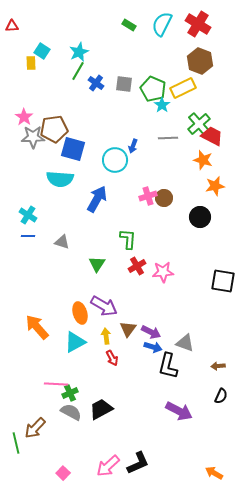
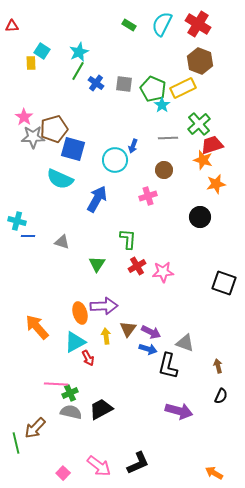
brown pentagon at (54, 129): rotated 8 degrees counterclockwise
red trapezoid at (212, 136): moved 9 px down; rotated 45 degrees counterclockwise
cyan semicircle at (60, 179): rotated 20 degrees clockwise
orange star at (215, 186): moved 1 px right, 2 px up
brown circle at (164, 198): moved 28 px up
cyan cross at (28, 215): moved 11 px left, 6 px down; rotated 18 degrees counterclockwise
black square at (223, 281): moved 1 px right, 2 px down; rotated 10 degrees clockwise
purple arrow at (104, 306): rotated 32 degrees counterclockwise
blue arrow at (153, 347): moved 5 px left, 2 px down
red arrow at (112, 358): moved 24 px left
brown arrow at (218, 366): rotated 80 degrees clockwise
purple arrow at (179, 411): rotated 12 degrees counterclockwise
gray semicircle at (71, 412): rotated 15 degrees counterclockwise
pink arrow at (108, 466): moved 9 px left; rotated 100 degrees counterclockwise
